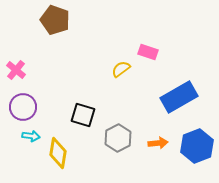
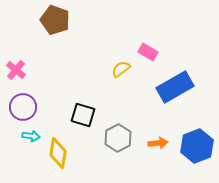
pink rectangle: rotated 12 degrees clockwise
blue rectangle: moved 4 px left, 10 px up
